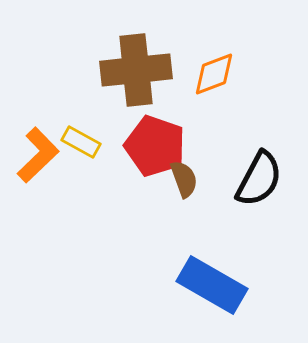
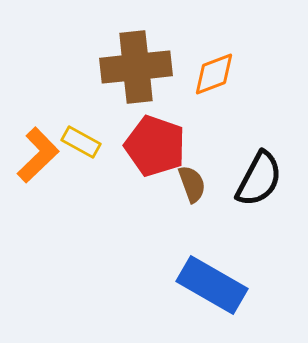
brown cross: moved 3 px up
brown semicircle: moved 8 px right, 5 px down
